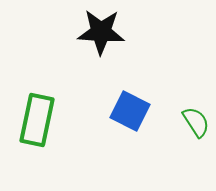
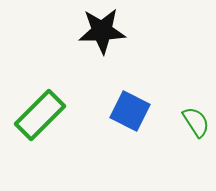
black star: moved 1 px right, 1 px up; rotated 6 degrees counterclockwise
green rectangle: moved 3 px right, 5 px up; rotated 33 degrees clockwise
